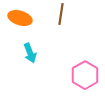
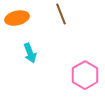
brown line: rotated 30 degrees counterclockwise
orange ellipse: moved 3 px left; rotated 30 degrees counterclockwise
